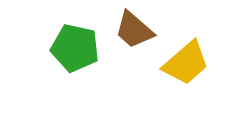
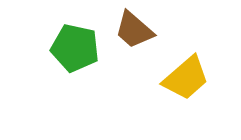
yellow trapezoid: moved 15 px down
